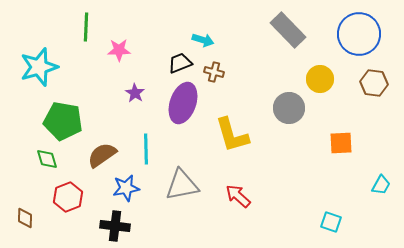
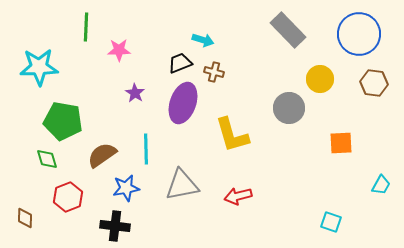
cyan star: rotated 15 degrees clockwise
red arrow: rotated 56 degrees counterclockwise
